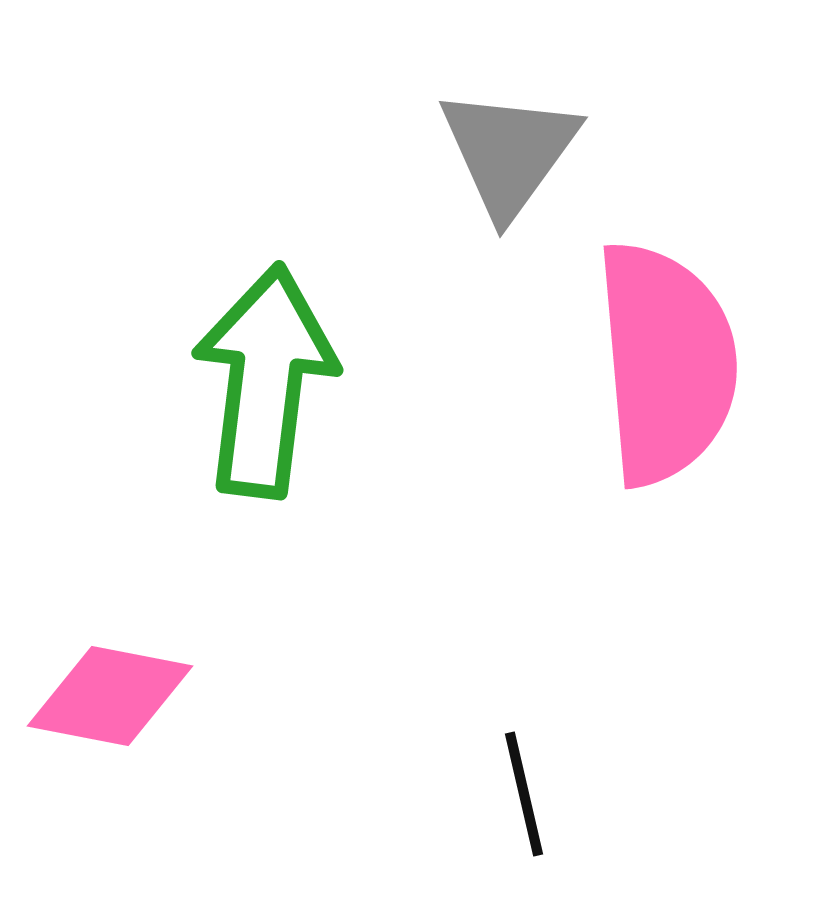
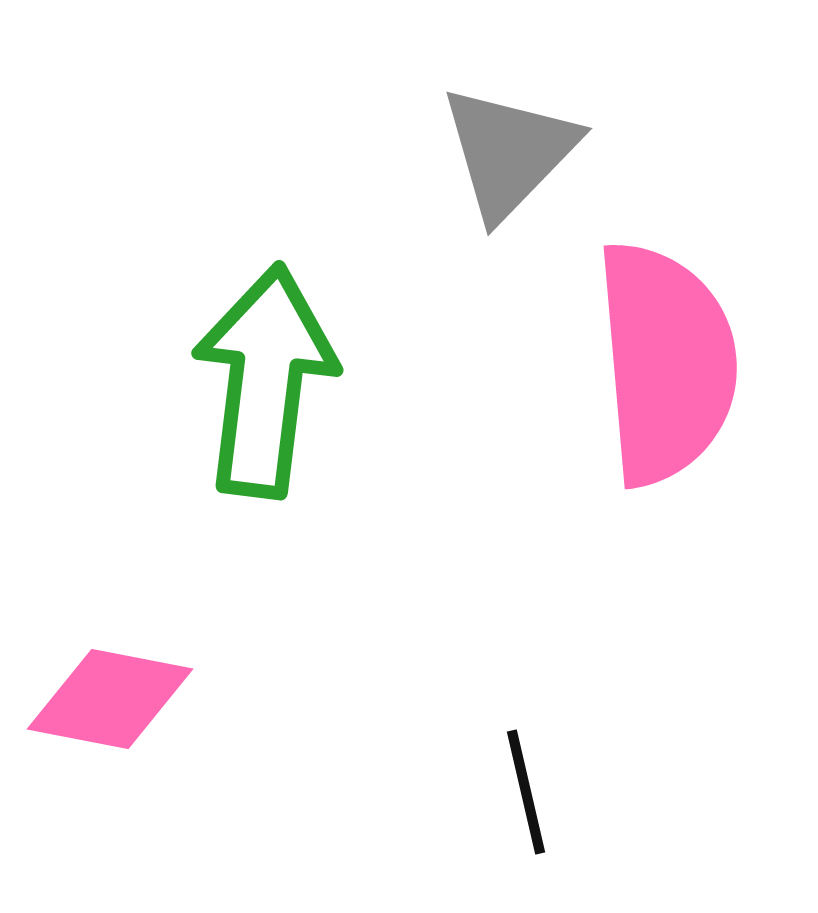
gray triangle: rotated 8 degrees clockwise
pink diamond: moved 3 px down
black line: moved 2 px right, 2 px up
